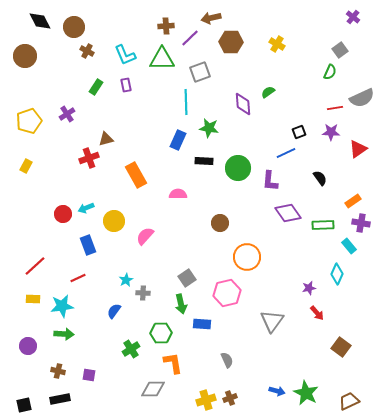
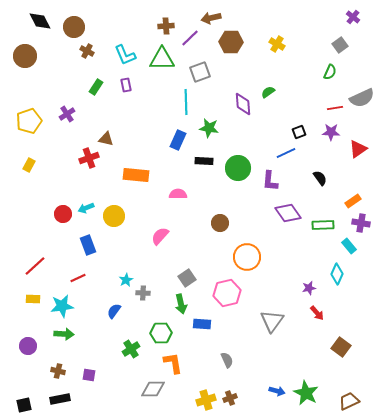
gray square at (340, 50): moved 5 px up
brown triangle at (106, 139): rotated 28 degrees clockwise
yellow rectangle at (26, 166): moved 3 px right, 1 px up
orange rectangle at (136, 175): rotated 55 degrees counterclockwise
yellow circle at (114, 221): moved 5 px up
pink semicircle at (145, 236): moved 15 px right
